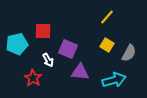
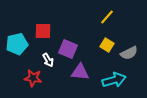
gray semicircle: rotated 36 degrees clockwise
red star: rotated 24 degrees counterclockwise
